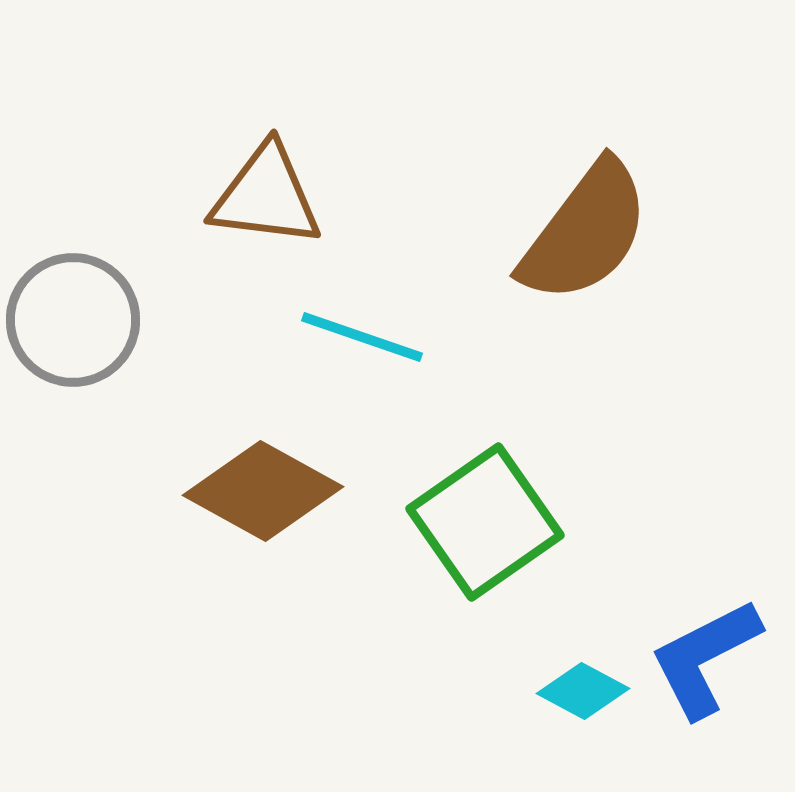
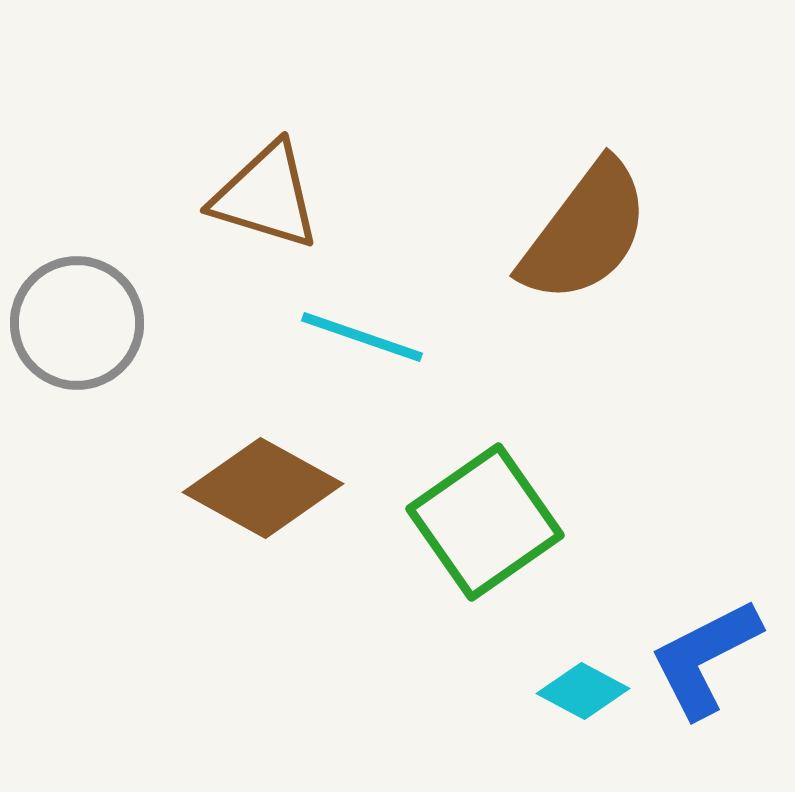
brown triangle: rotated 10 degrees clockwise
gray circle: moved 4 px right, 3 px down
brown diamond: moved 3 px up
